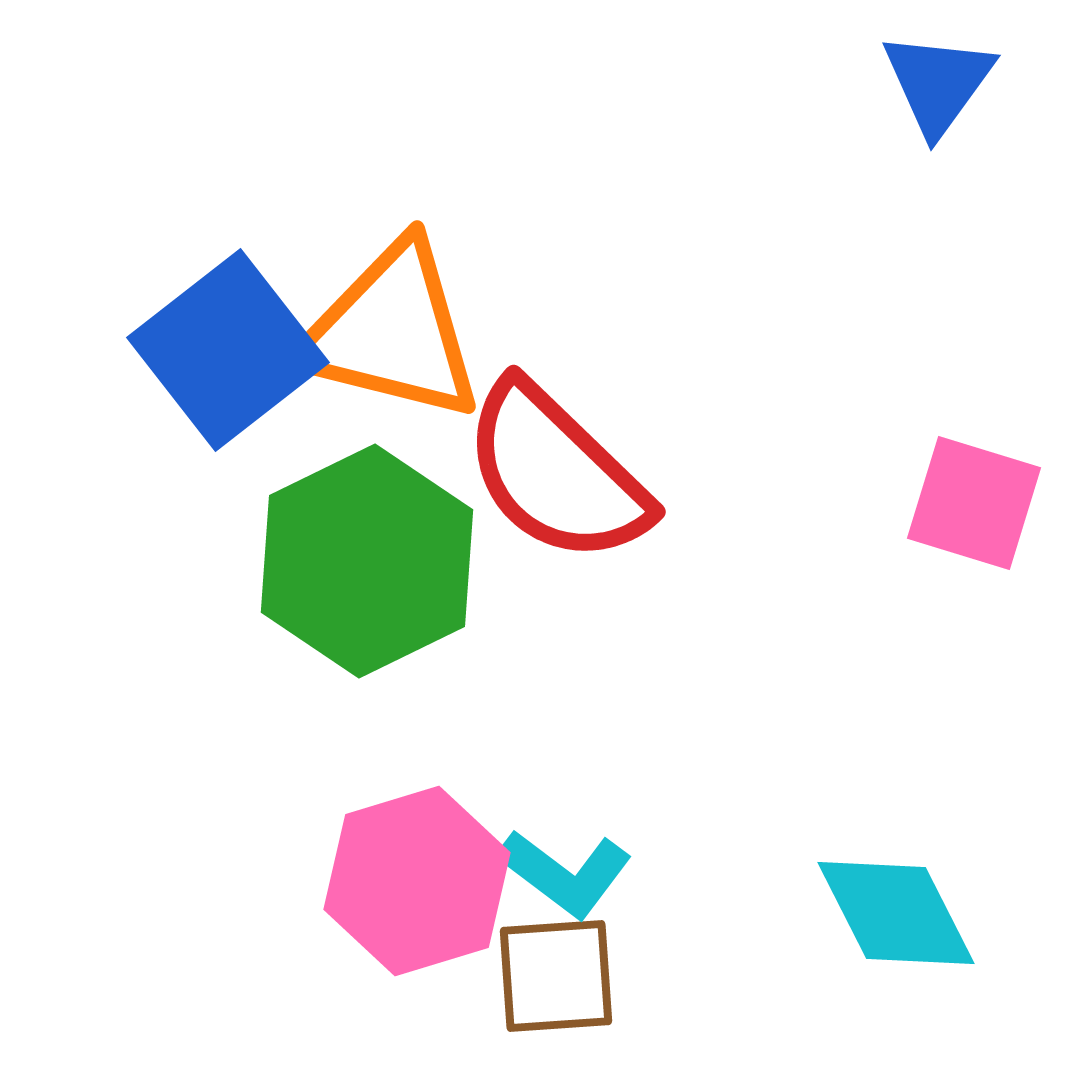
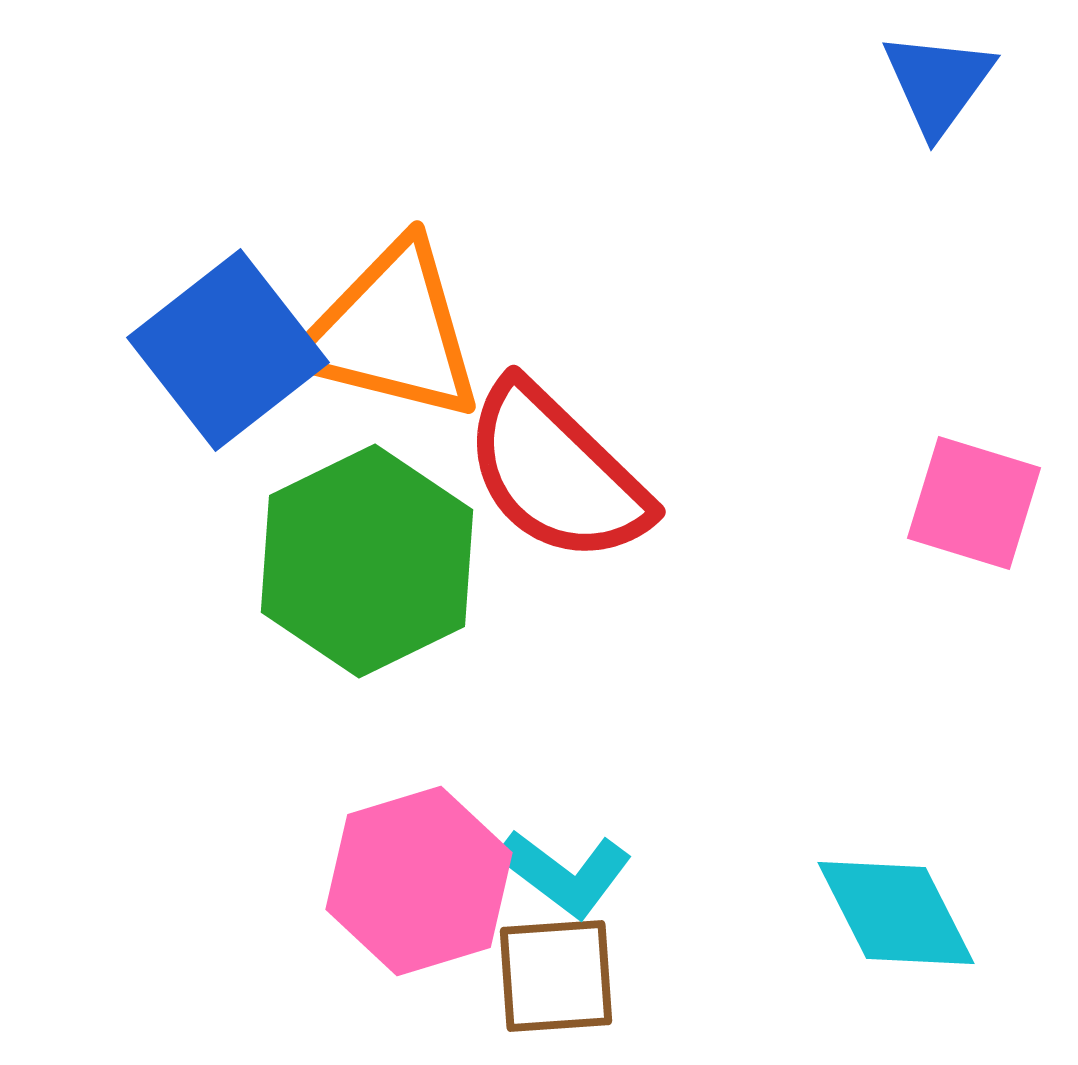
pink hexagon: moved 2 px right
